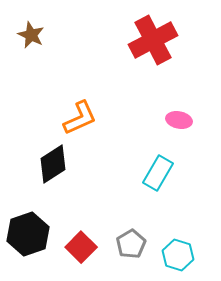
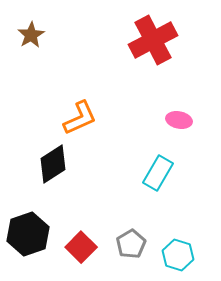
brown star: rotated 16 degrees clockwise
